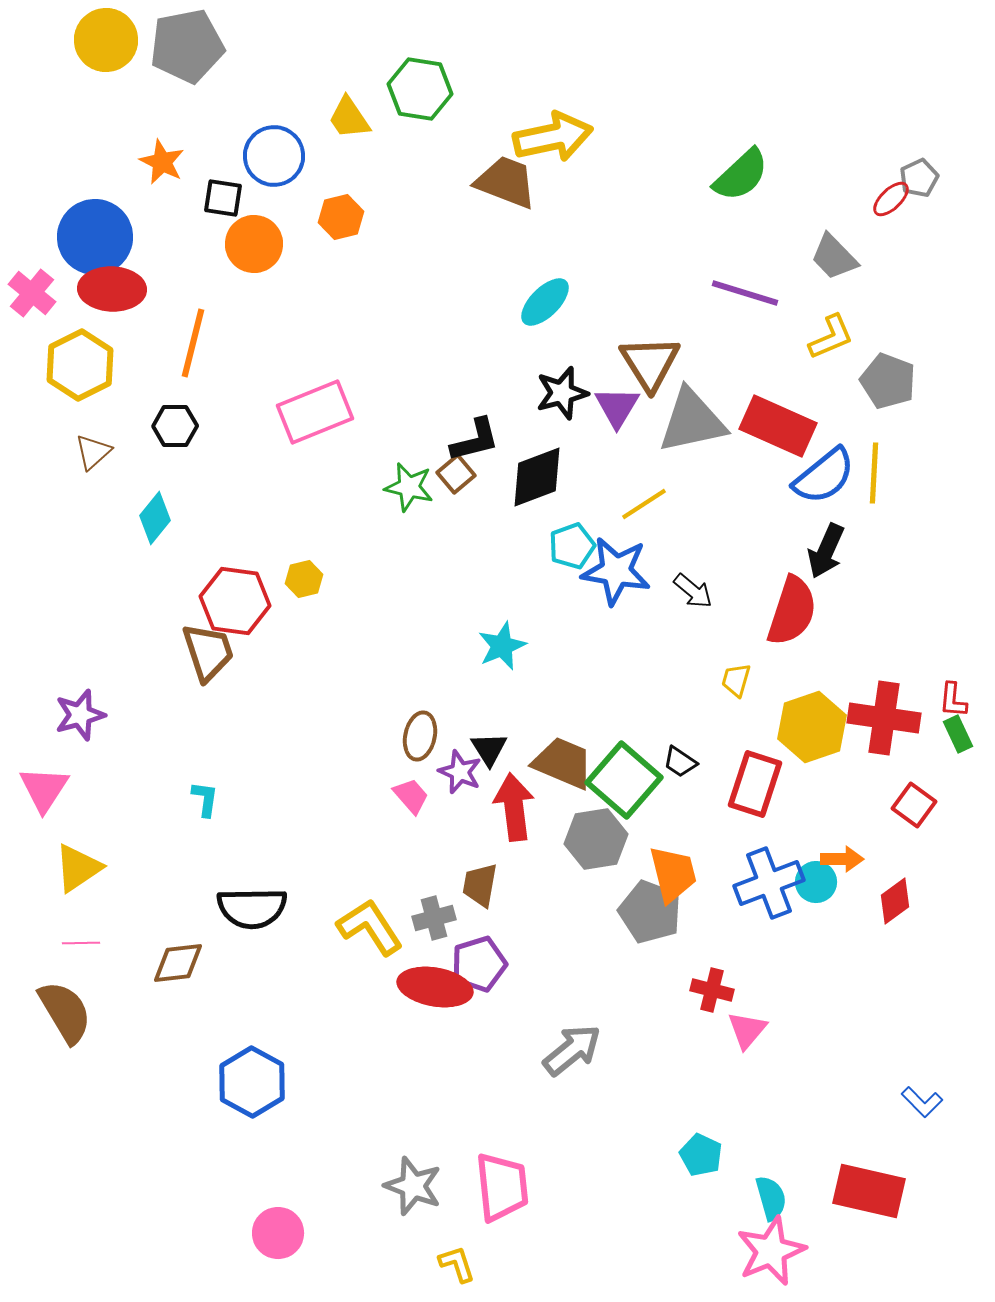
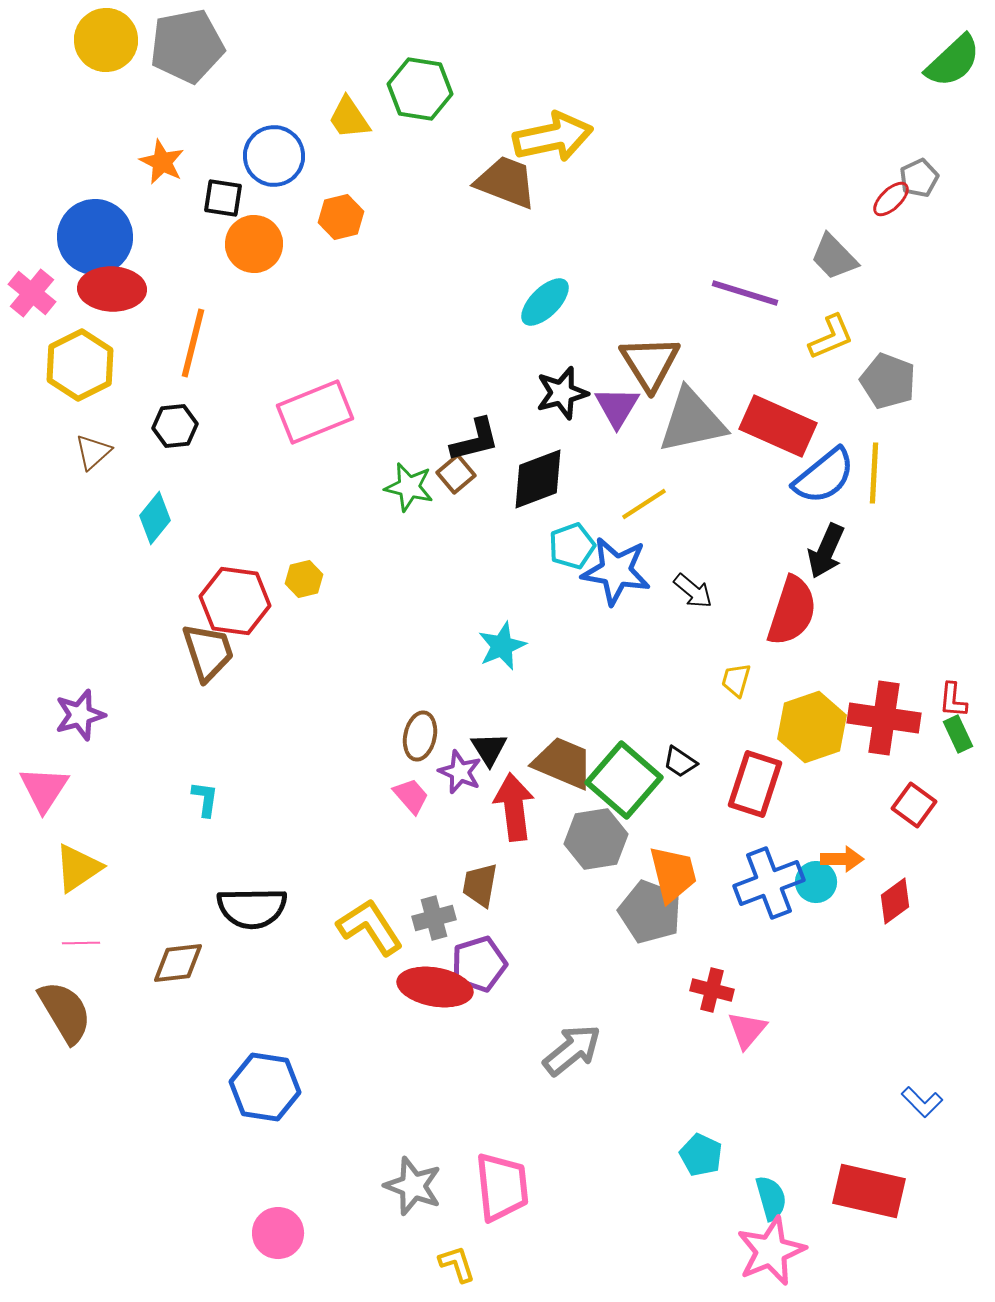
green semicircle at (741, 175): moved 212 px right, 114 px up
black hexagon at (175, 426): rotated 6 degrees counterclockwise
black diamond at (537, 477): moved 1 px right, 2 px down
blue hexagon at (252, 1082): moved 13 px right, 5 px down; rotated 20 degrees counterclockwise
